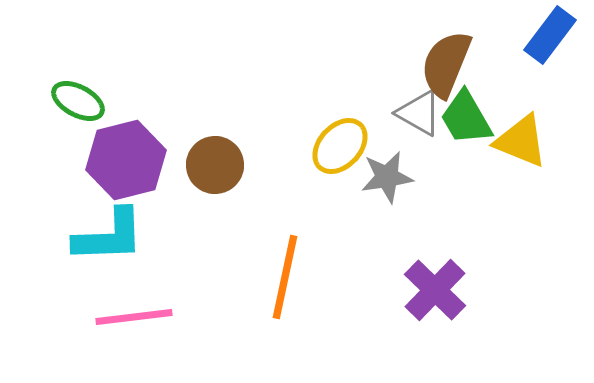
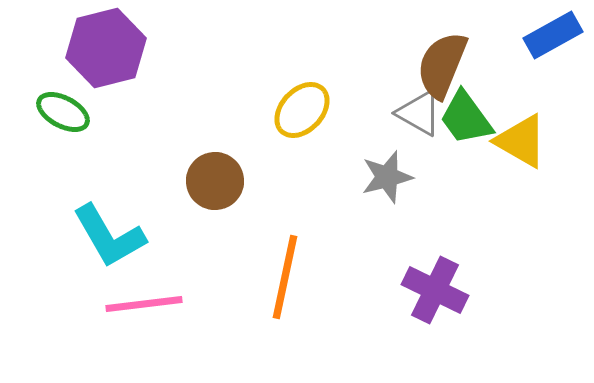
blue rectangle: moved 3 px right; rotated 24 degrees clockwise
brown semicircle: moved 4 px left, 1 px down
green ellipse: moved 15 px left, 11 px down
green trapezoid: rotated 6 degrees counterclockwise
yellow triangle: rotated 8 degrees clockwise
yellow ellipse: moved 38 px left, 36 px up
purple hexagon: moved 20 px left, 112 px up
brown circle: moved 16 px down
gray star: rotated 6 degrees counterclockwise
cyan L-shape: rotated 62 degrees clockwise
purple cross: rotated 18 degrees counterclockwise
pink line: moved 10 px right, 13 px up
